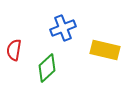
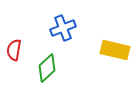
yellow rectangle: moved 10 px right
